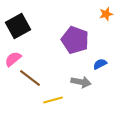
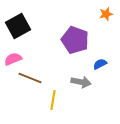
pink semicircle: rotated 18 degrees clockwise
brown line: rotated 15 degrees counterclockwise
yellow line: rotated 66 degrees counterclockwise
